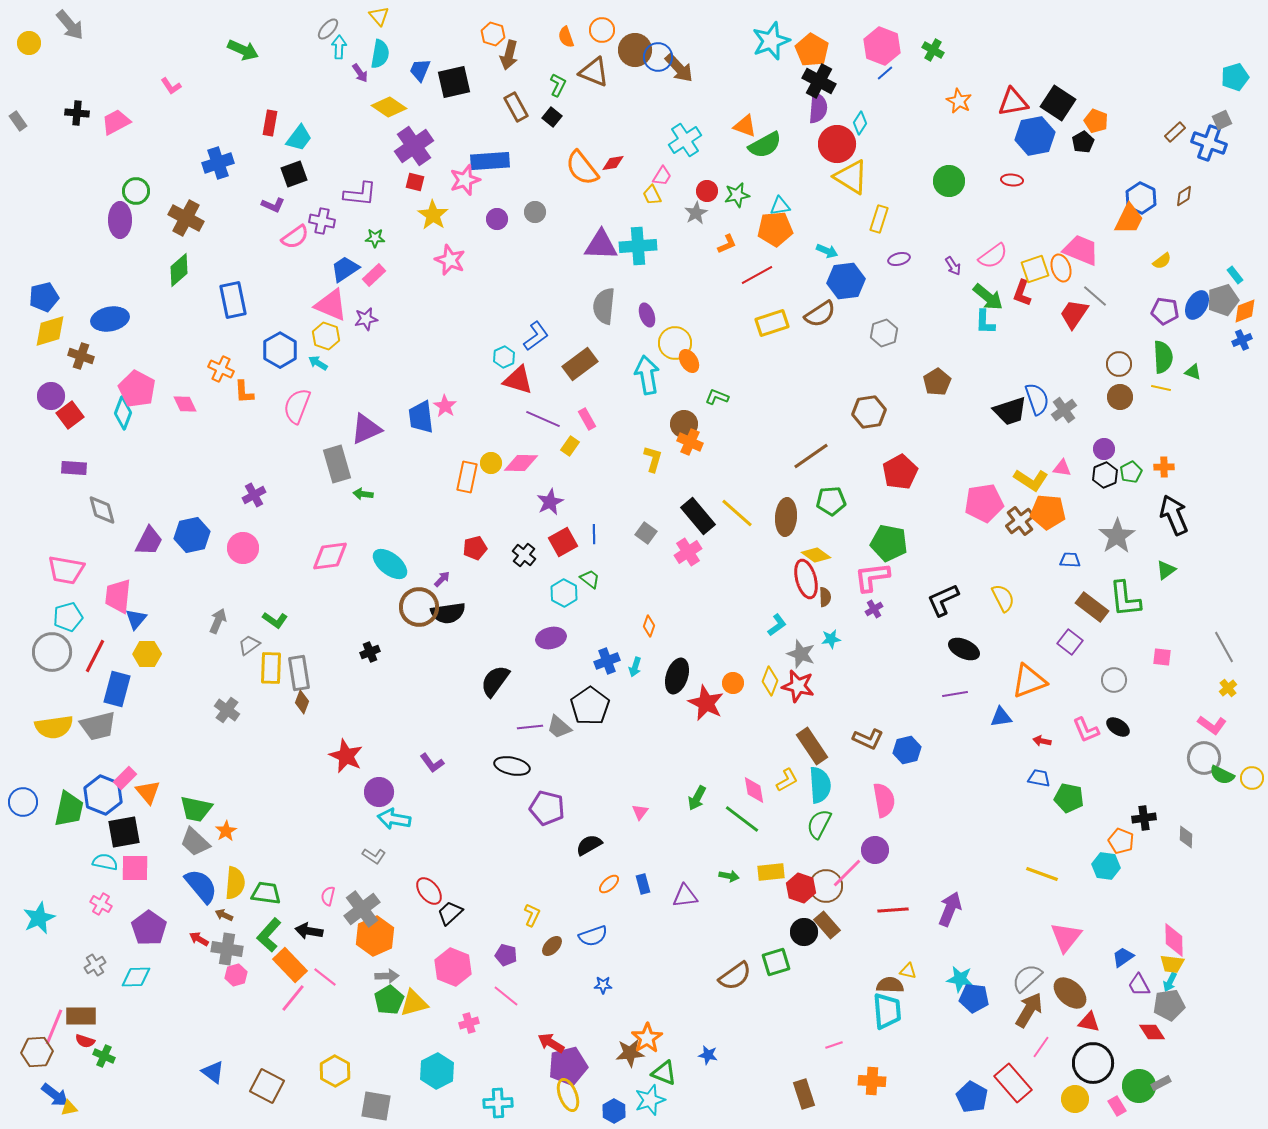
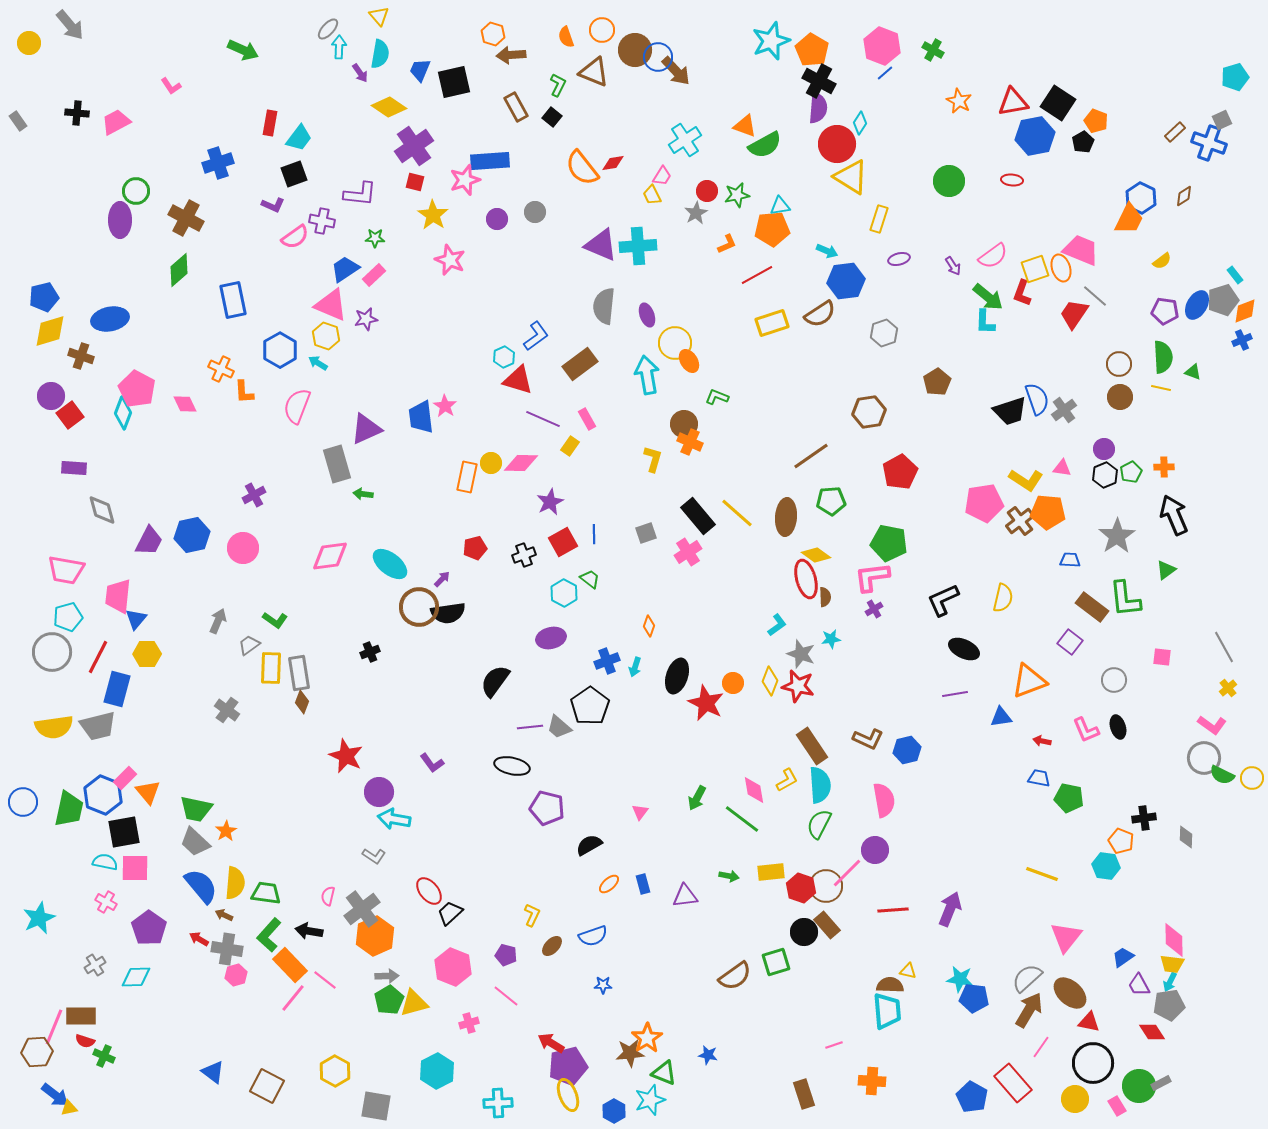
brown arrow at (509, 55): moved 2 px right; rotated 72 degrees clockwise
brown arrow at (679, 68): moved 3 px left, 3 px down
orange pentagon at (775, 229): moved 3 px left
purple triangle at (601, 245): rotated 21 degrees clockwise
yellow L-shape at (1031, 480): moved 5 px left
gray square at (646, 533): rotated 35 degrees clockwise
black cross at (524, 555): rotated 30 degrees clockwise
yellow semicircle at (1003, 598): rotated 40 degrees clockwise
red line at (95, 656): moved 3 px right, 1 px down
black ellipse at (1118, 727): rotated 40 degrees clockwise
pink cross at (101, 904): moved 5 px right, 2 px up
pink line at (325, 977): moved 3 px down
